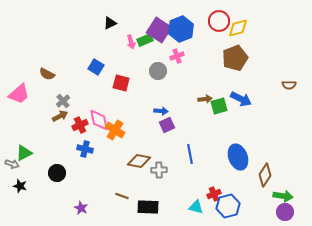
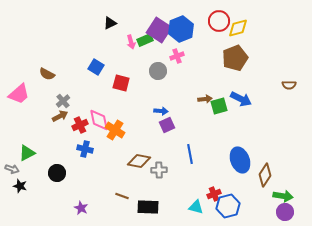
green triangle at (24, 153): moved 3 px right
blue ellipse at (238, 157): moved 2 px right, 3 px down
gray arrow at (12, 164): moved 5 px down
